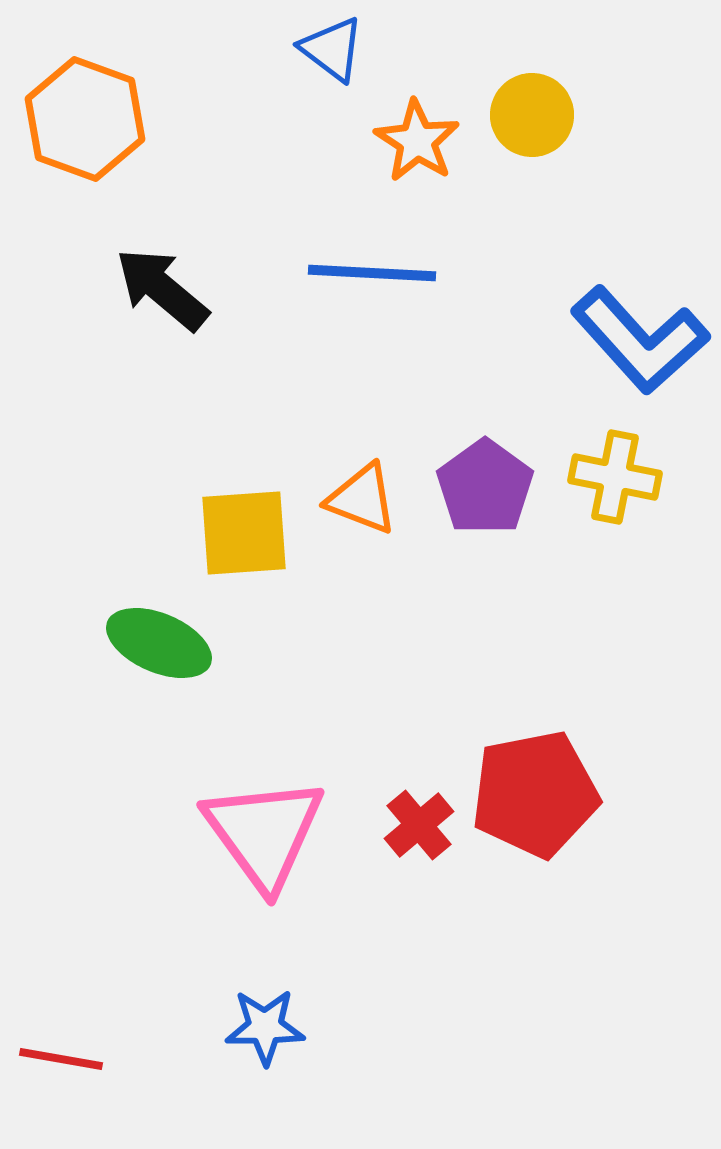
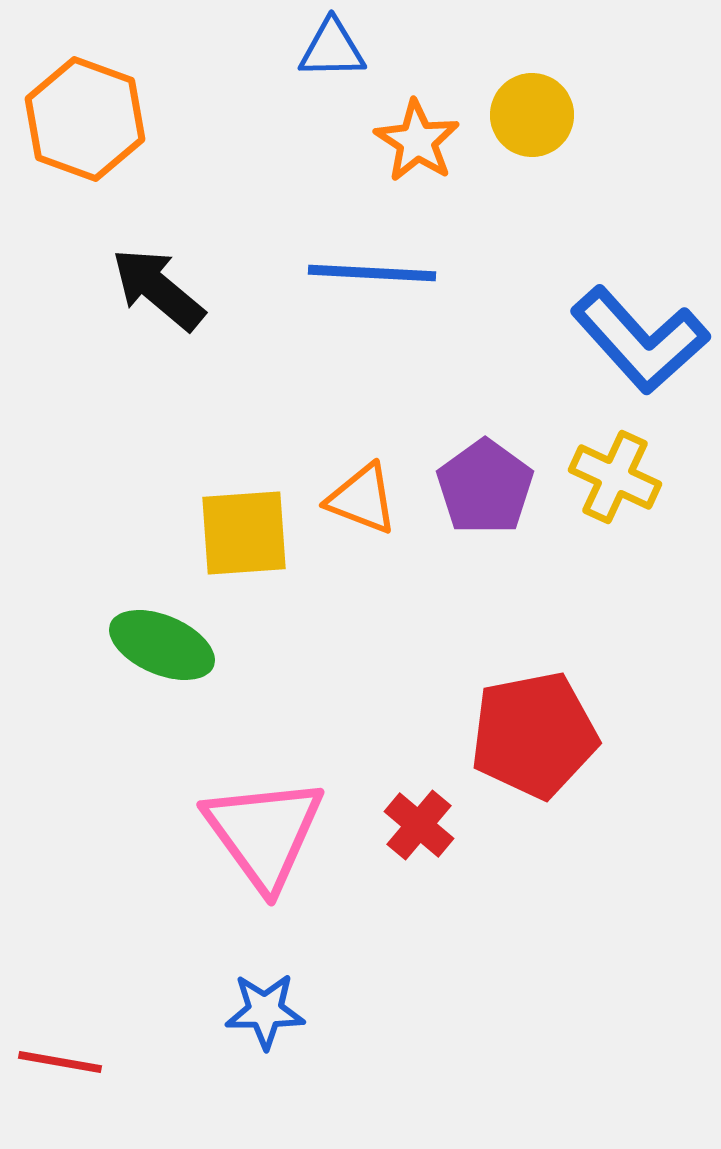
blue triangle: rotated 38 degrees counterclockwise
black arrow: moved 4 px left
yellow cross: rotated 14 degrees clockwise
green ellipse: moved 3 px right, 2 px down
red pentagon: moved 1 px left, 59 px up
red cross: rotated 10 degrees counterclockwise
blue star: moved 16 px up
red line: moved 1 px left, 3 px down
